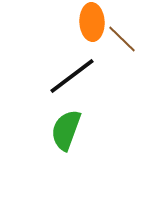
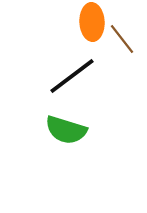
brown line: rotated 8 degrees clockwise
green semicircle: rotated 93 degrees counterclockwise
